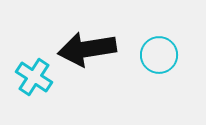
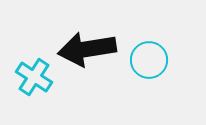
cyan circle: moved 10 px left, 5 px down
